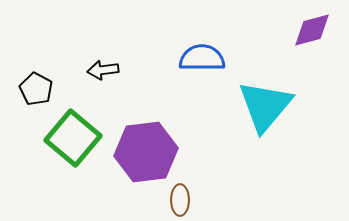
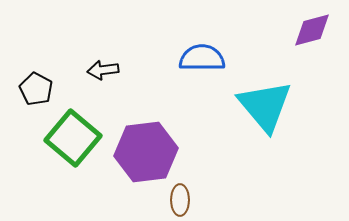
cyan triangle: rotated 20 degrees counterclockwise
